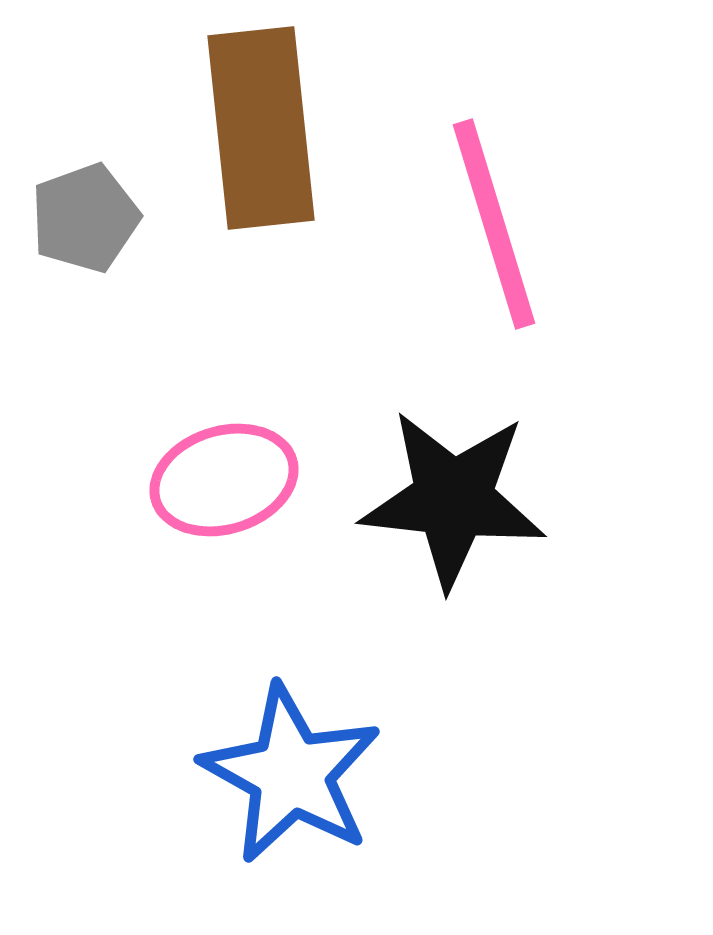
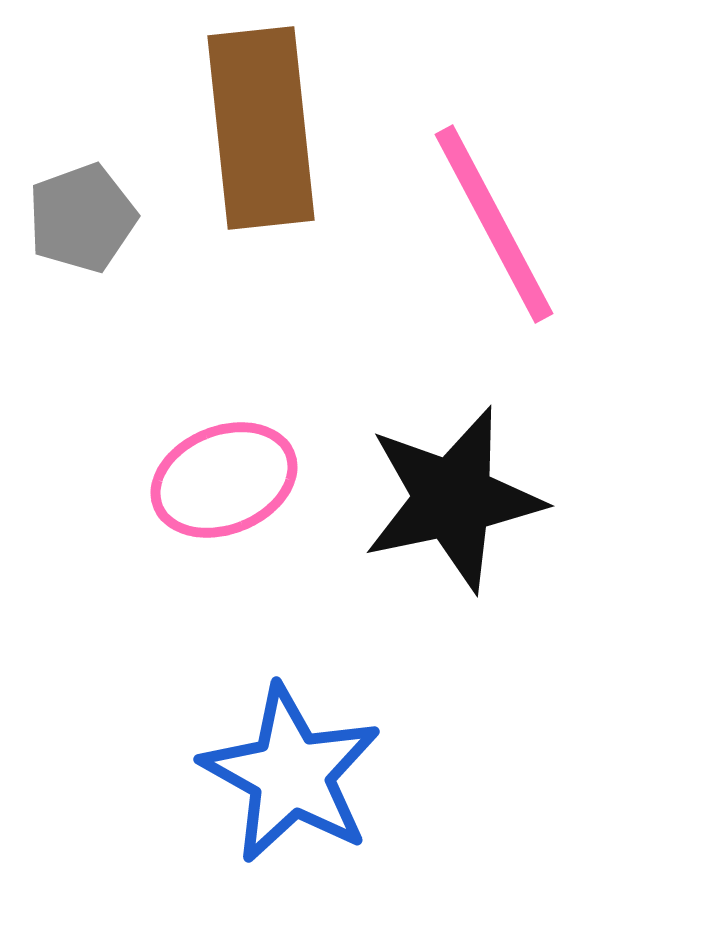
gray pentagon: moved 3 px left
pink line: rotated 11 degrees counterclockwise
pink ellipse: rotated 5 degrees counterclockwise
black star: rotated 18 degrees counterclockwise
